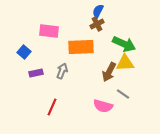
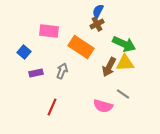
orange rectangle: rotated 35 degrees clockwise
brown arrow: moved 5 px up
